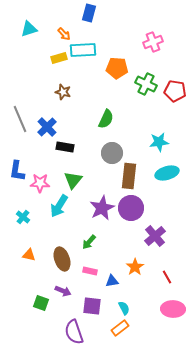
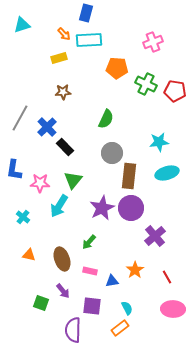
blue rectangle: moved 3 px left
cyan triangle: moved 7 px left, 4 px up
cyan rectangle: moved 6 px right, 10 px up
brown star: rotated 21 degrees counterclockwise
gray line: moved 1 px up; rotated 52 degrees clockwise
black rectangle: rotated 36 degrees clockwise
blue L-shape: moved 3 px left, 1 px up
orange star: moved 3 px down
purple arrow: rotated 28 degrees clockwise
cyan semicircle: moved 3 px right
purple semicircle: moved 1 px left, 2 px up; rotated 20 degrees clockwise
